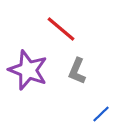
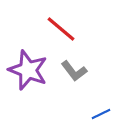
gray L-shape: moved 3 px left; rotated 60 degrees counterclockwise
blue line: rotated 18 degrees clockwise
